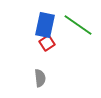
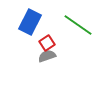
blue rectangle: moved 15 px left, 3 px up; rotated 15 degrees clockwise
gray semicircle: moved 7 px right, 22 px up; rotated 102 degrees counterclockwise
